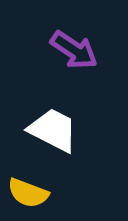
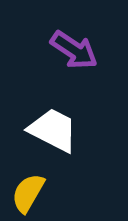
yellow semicircle: rotated 99 degrees clockwise
